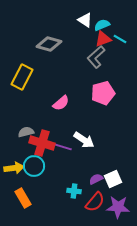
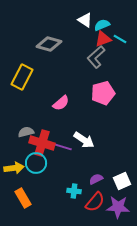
cyan circle: moved 2 px right, 3 px up
white square: moved 9 px right, 2 px down
